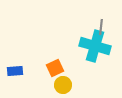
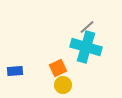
gray line: moved 14 px left; rotated 42 degrees clockwise
cyan cross: moved 9 px left, 1 px down
orange square: moved 3 px right
